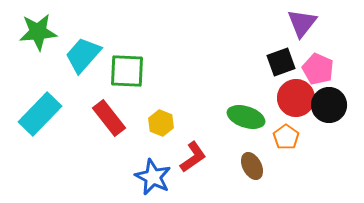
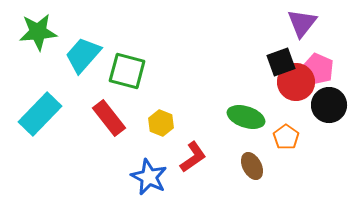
green square: rotated 12 degrees clockwise
red circle: moved 16 px up
blue star: moved 4 px left
